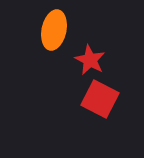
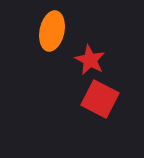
orange ellipse: moved 2 px left, 1 px down
